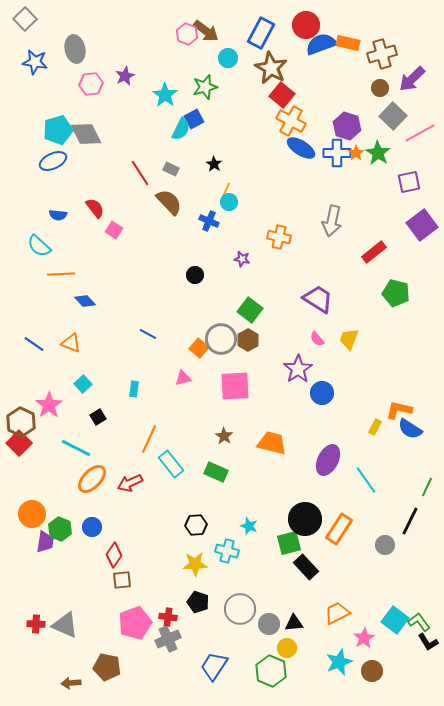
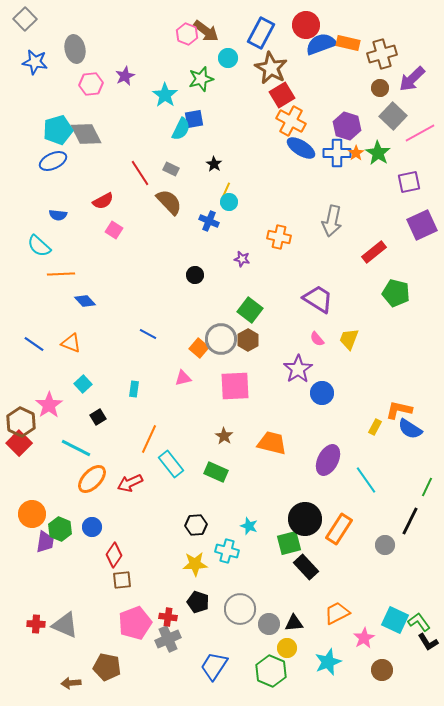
green star at (205, 87): moved 4 px left, 8 px up
red square at (282, 95): rotated 20 degrees clockwise
blue square at (194, 119): rotated 18 degrees clockwise
red semicircle at (95, 208): moved 8 px right, 7 px up; rotated 100 degrees clockwise
purple square at (422, 225): rotated 12 degrees clockwise
cyan square at (395, 620): rotated 12 degrees counterclockwise
cyan star at (339, 662): moved 11 px left
brown circle at (372, 671): moved 10 px right, 1 px up
